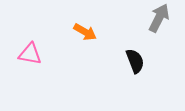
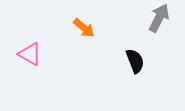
orange arrow: moved 1 px left, 4 px up; rotated 10 degrees clockwise
pink triangle: rotated 20 degrees clockwise
